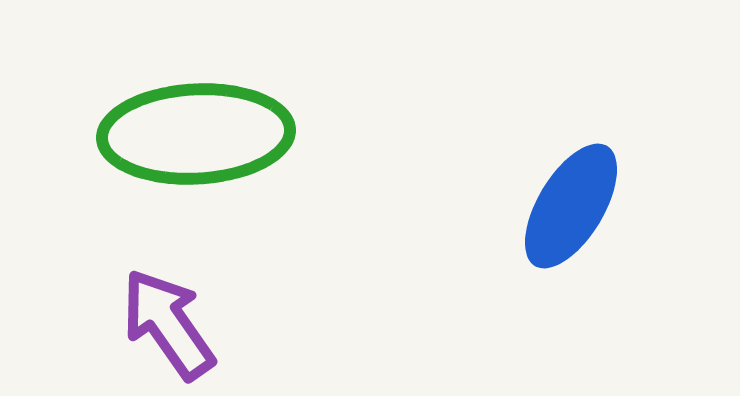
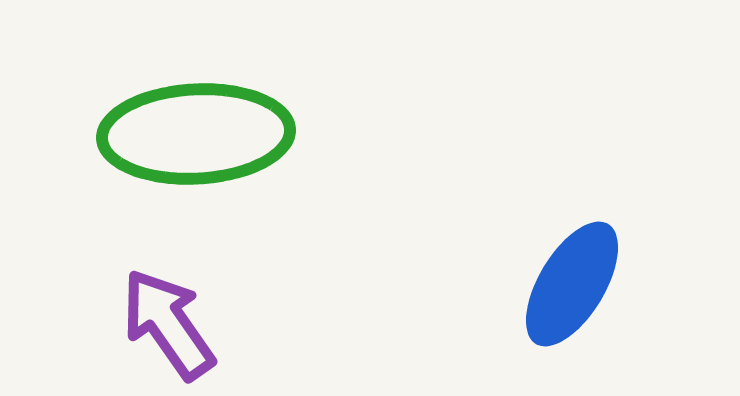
blue ellipse: moved 1 px right, 78 px down
